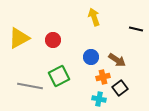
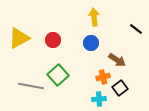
yellow arrow: rotated 12 degrees clockwise
black line: rotated 24 degrees clockwise
blue circle: moved 14 px up
green square: moved 1 px left, 1 px up; rotated 15 degrees counterclockwise
gray line: moved 1 px right
cyan cross: rotated 16 degrees counterclockwise
